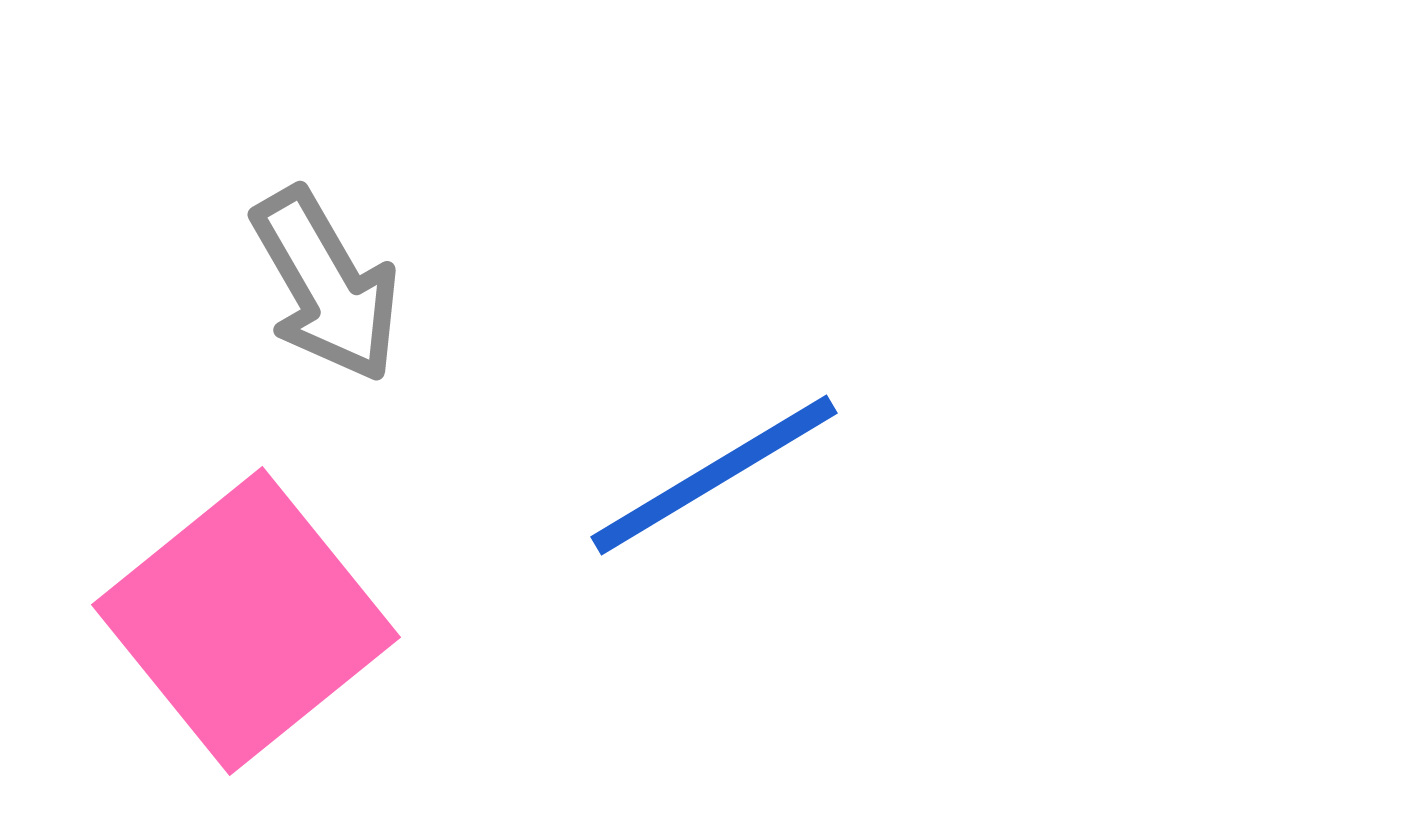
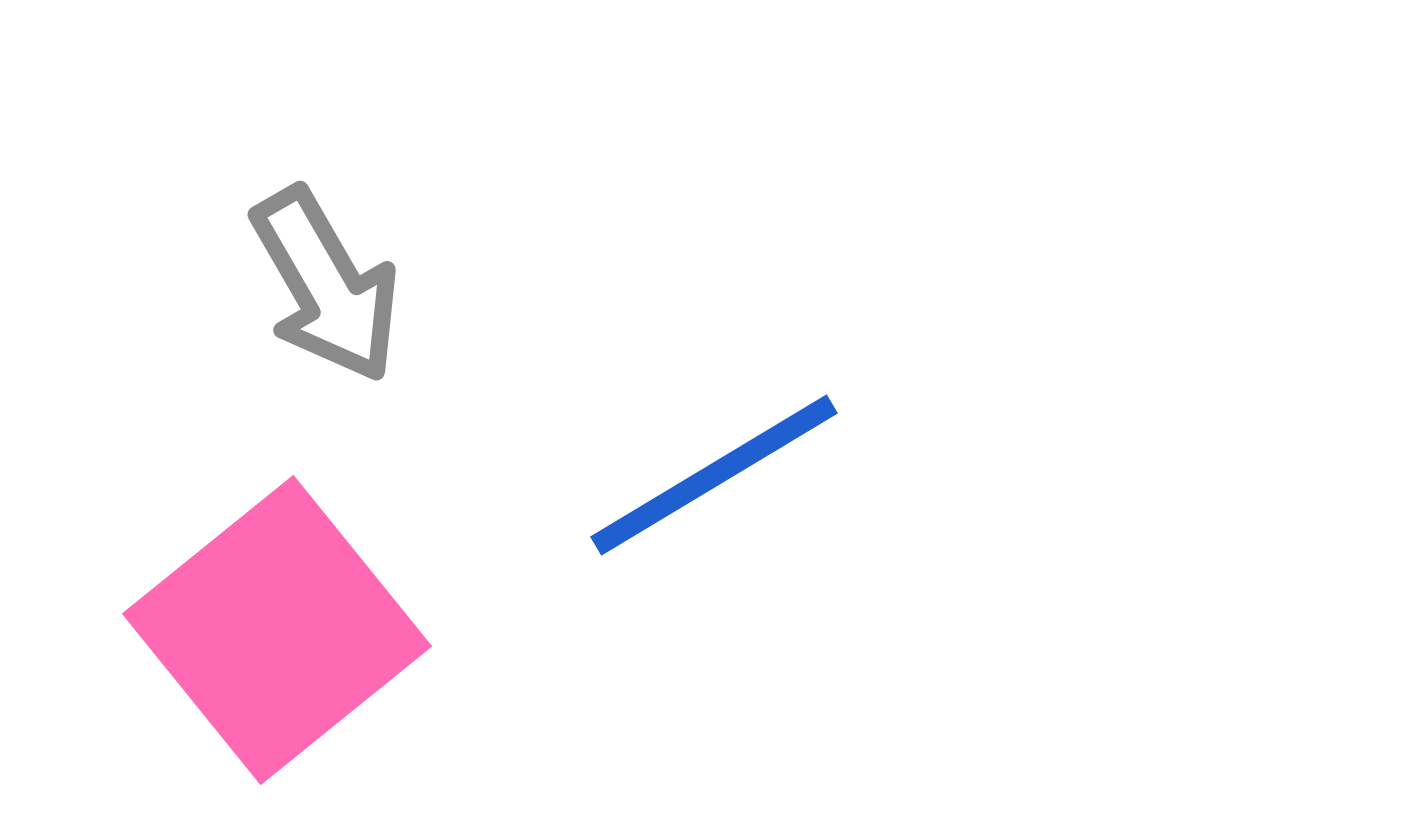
pink square: moved 31 px right, 9 px down
